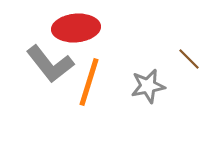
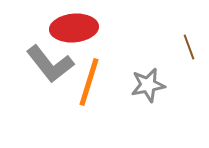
red ellipse: moved 2 px left
brown line: moved 12 px up; rotated 25 degrees clockwise
gray star: moved 1 px up
